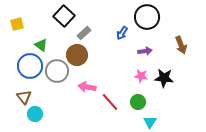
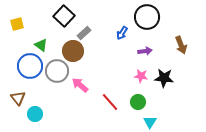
brown circle: moved 4 px left, 4 px up
pink arrow: moved 7 px left, 2 px up; rotated 30 degrees clockwise
brown triangle: moved 6 px left, 1 px down
